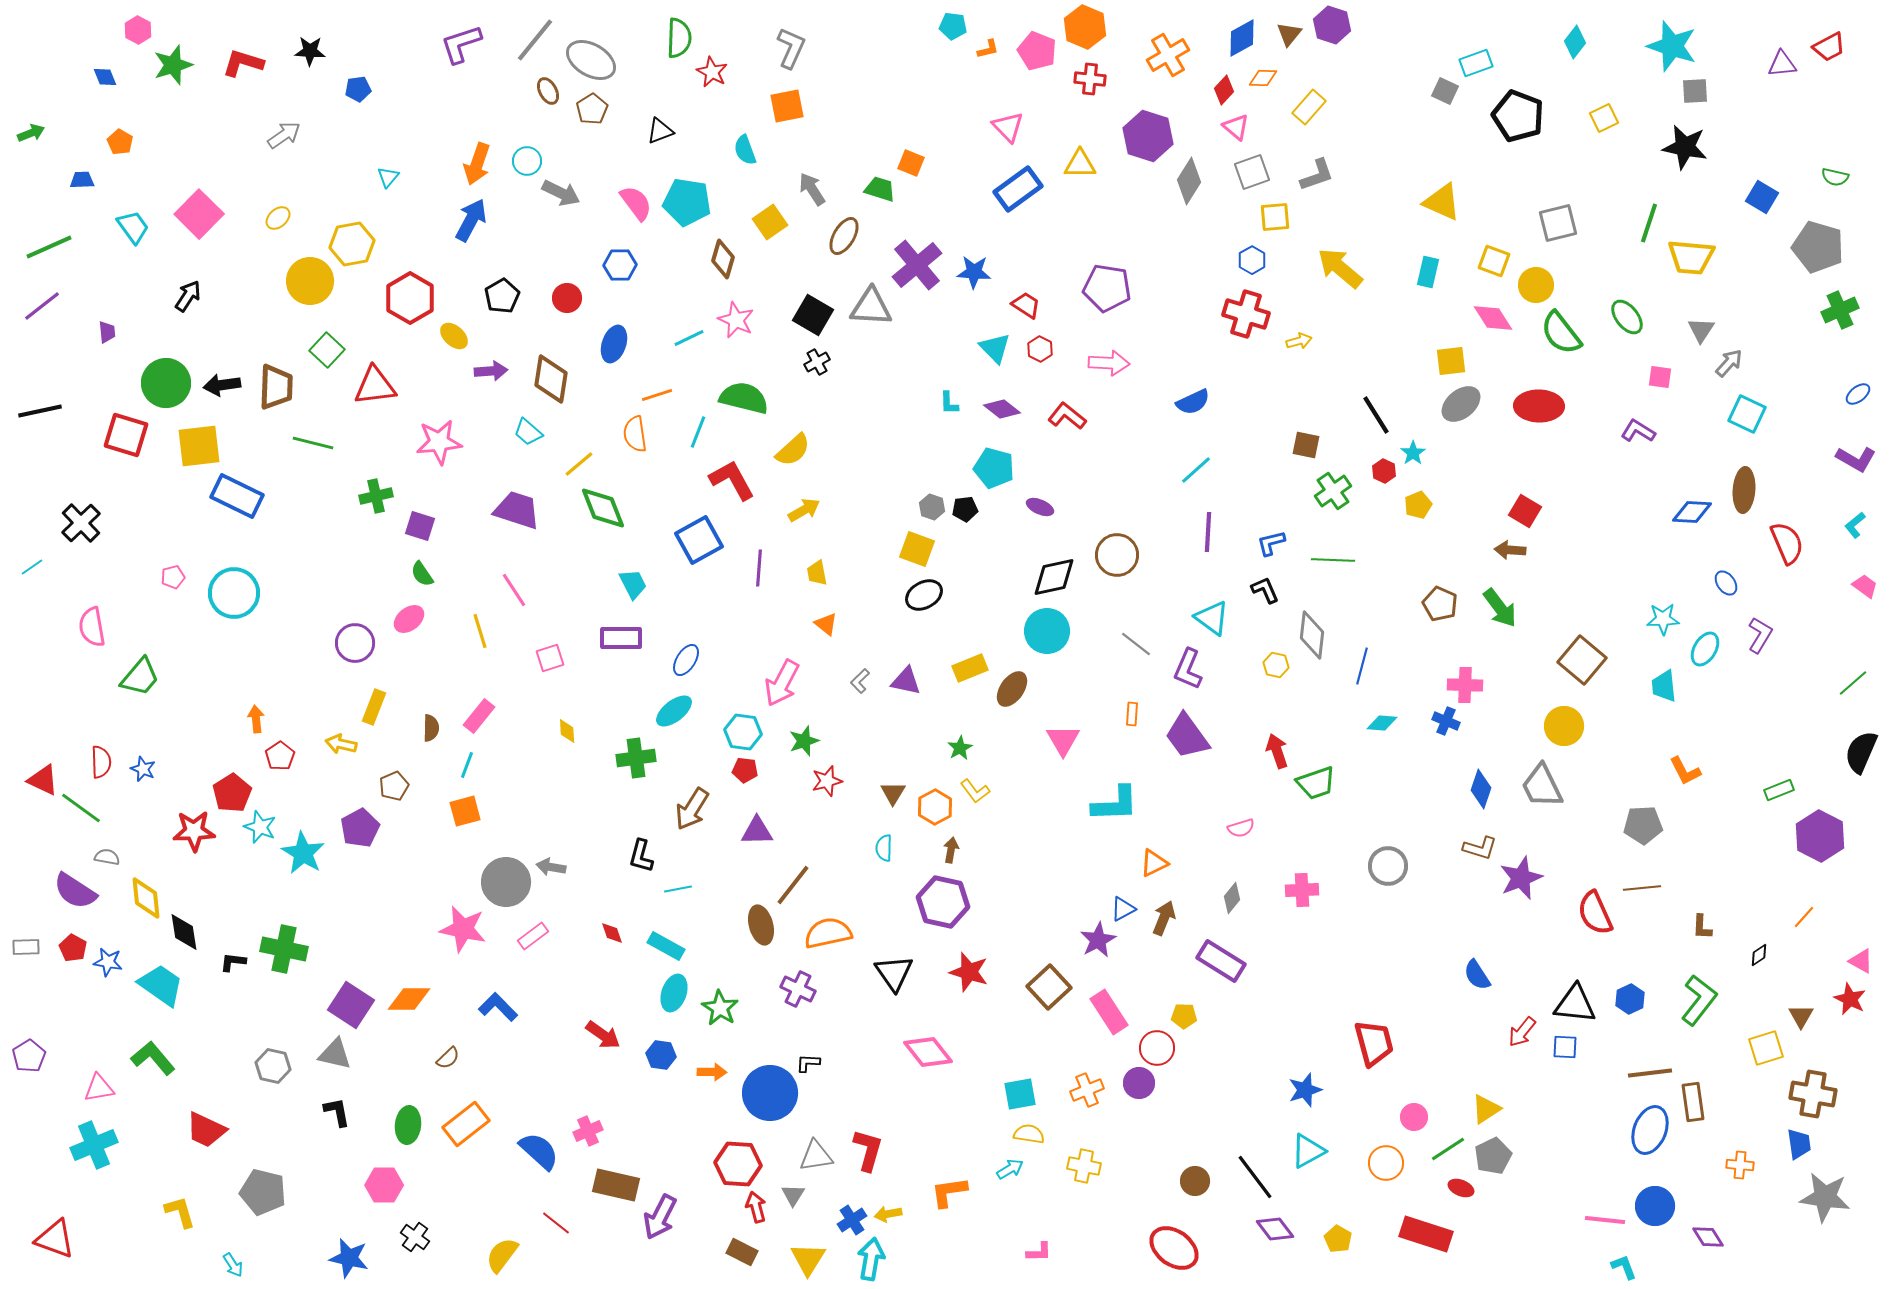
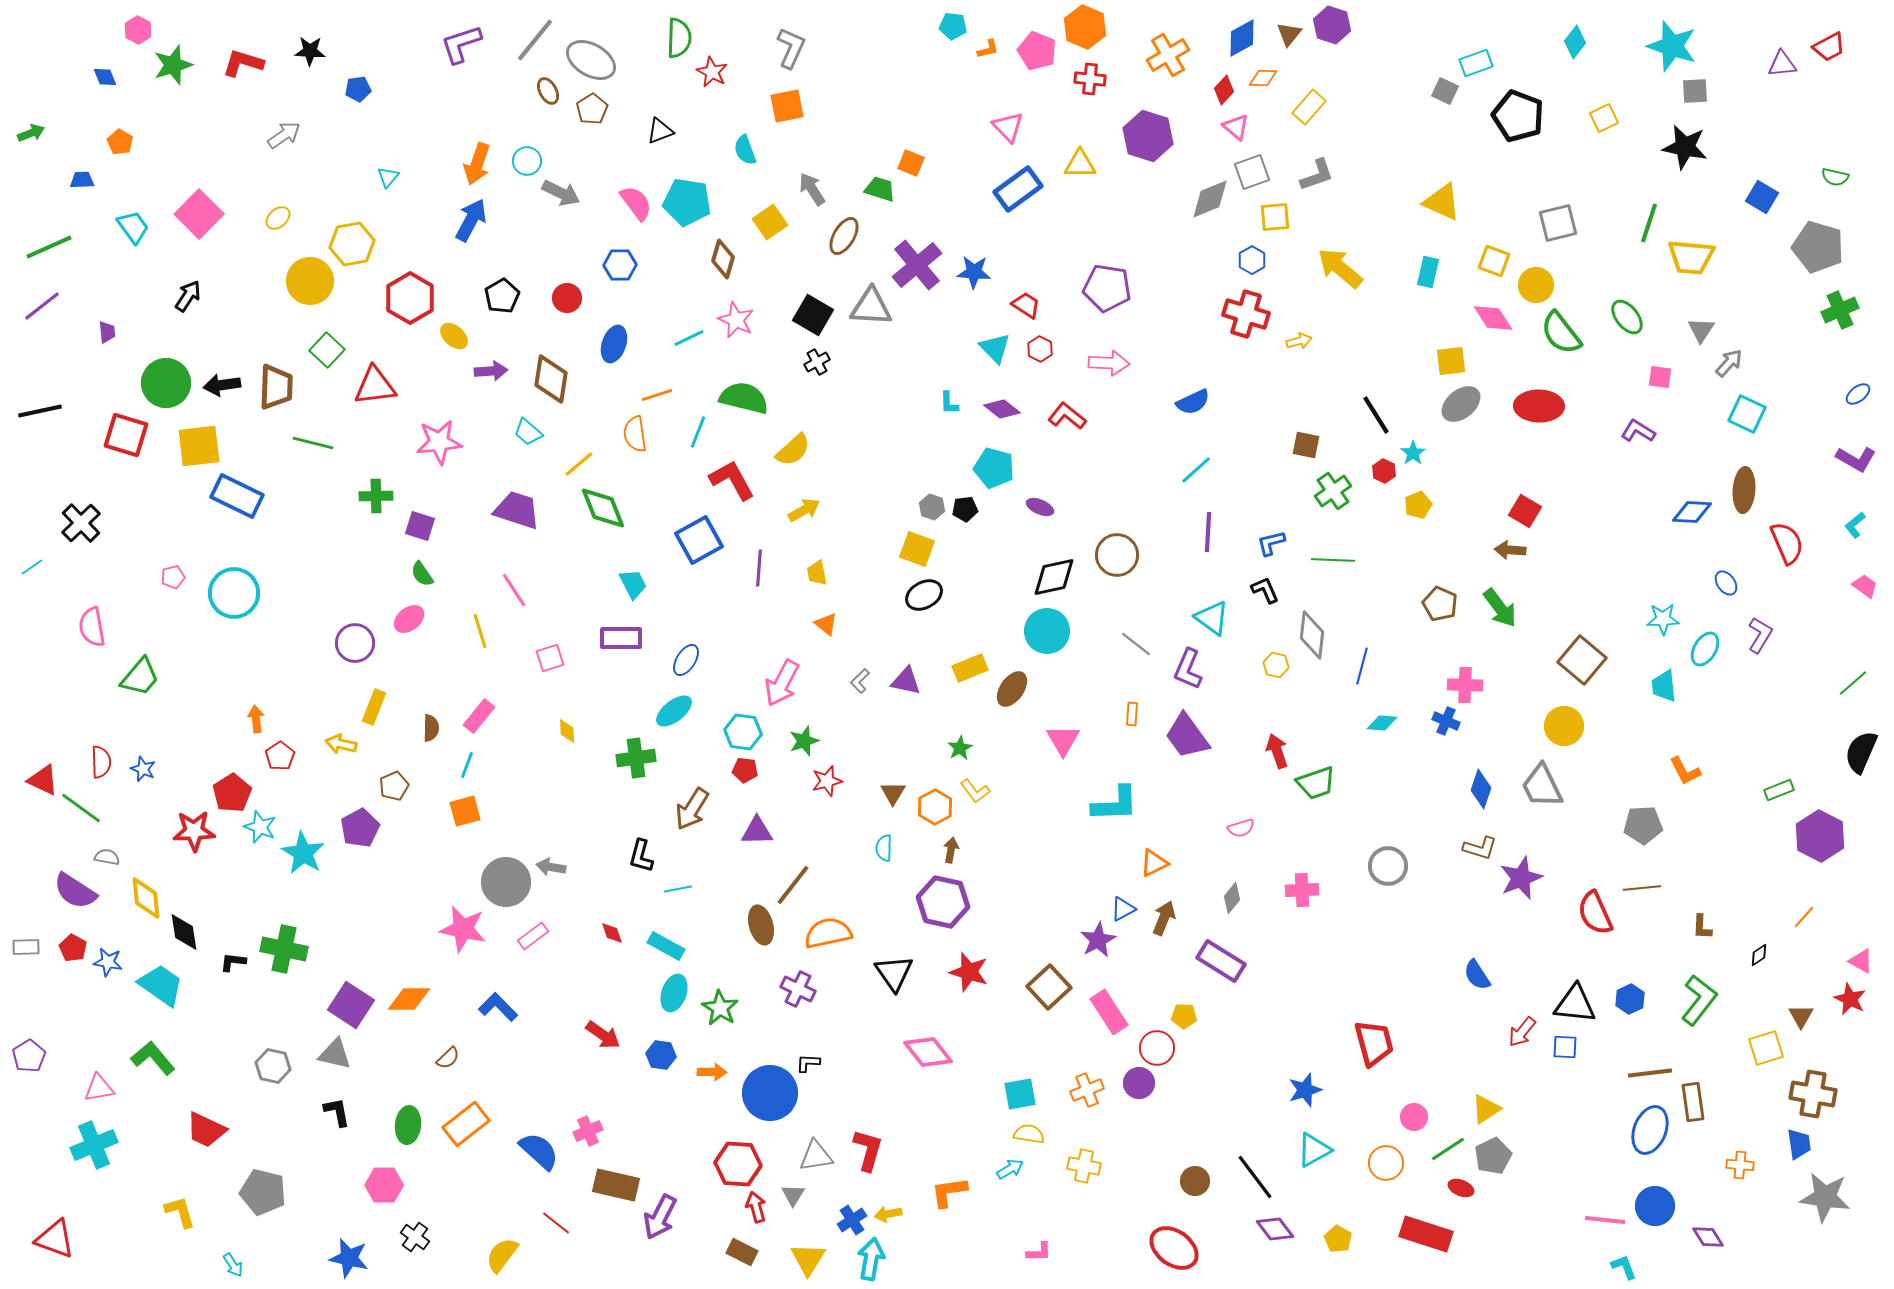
gray diamond at (1189, 181): moved 21 px right, 18 px down; rotated 36 degrees clockwise
green cross at (376, 496): rotated 12 degrees clockwise
cyan triangle at (1308, 1151): moved 6 px right, 1 px up
